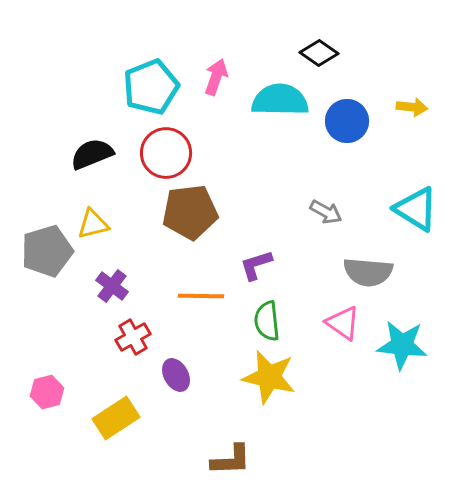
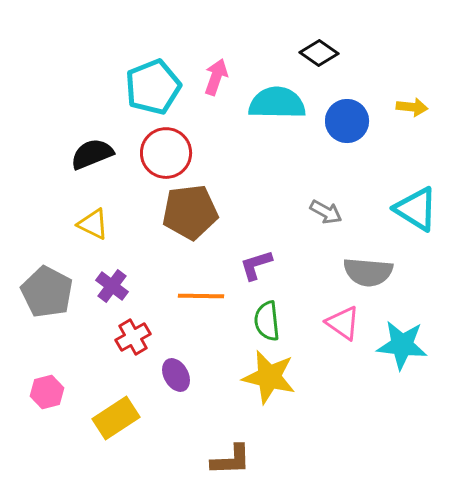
cyan pentagon: moved 2 px right
cyan semicircle: moved 3 px left, 3 px down
yellow triangle: rotated 40 degrees clockwise
gray pentagon: moved 41 px down; rotated 27 degrees counterclockwise
